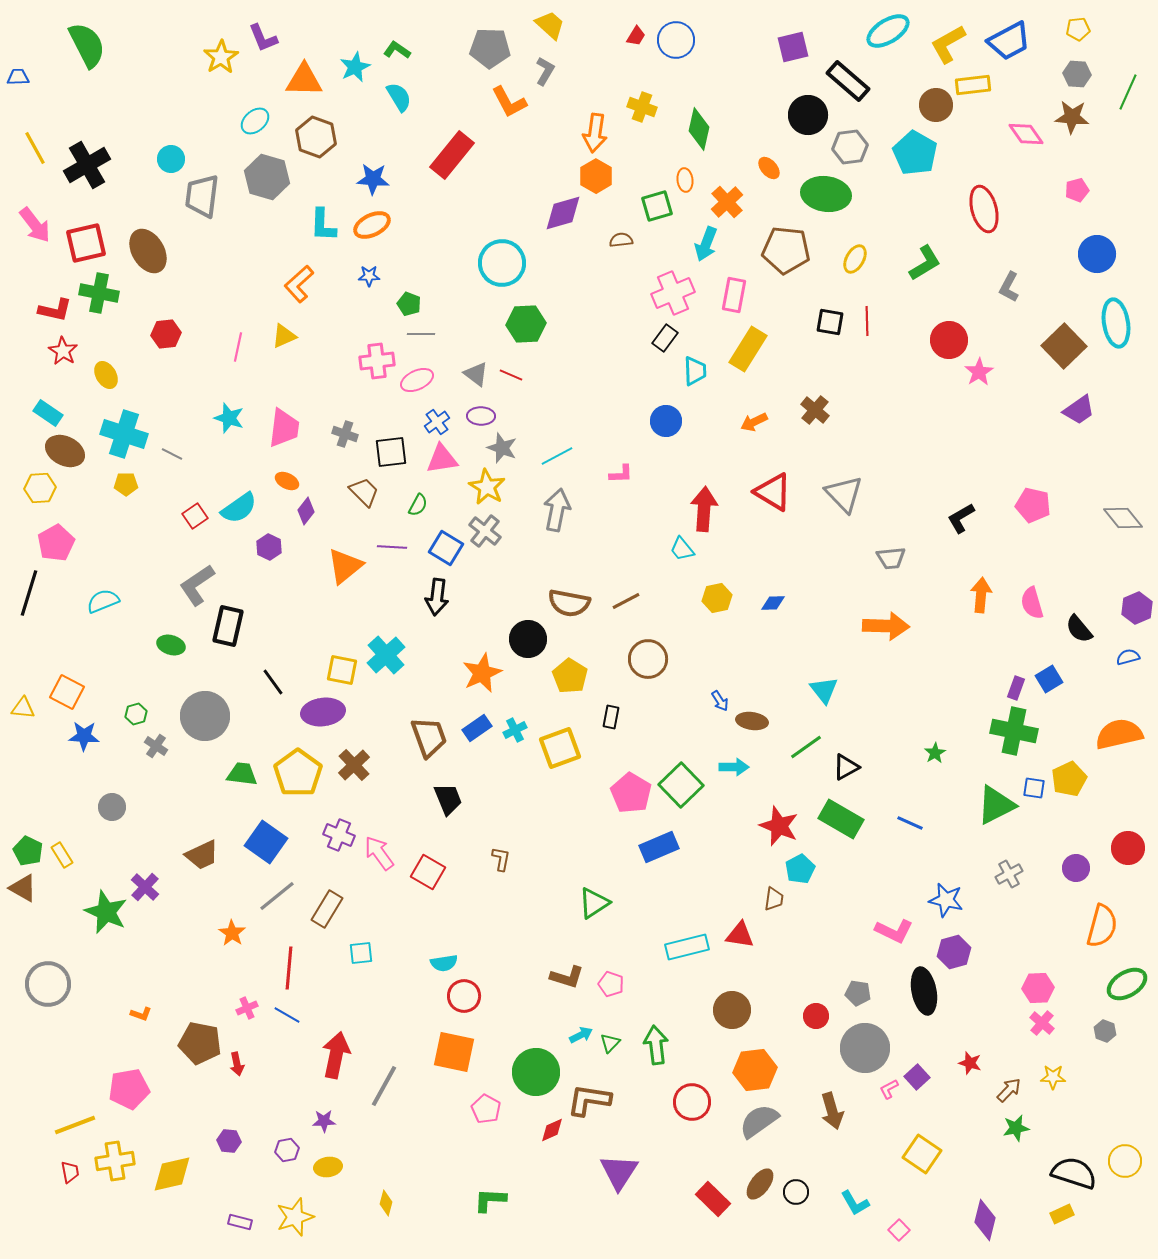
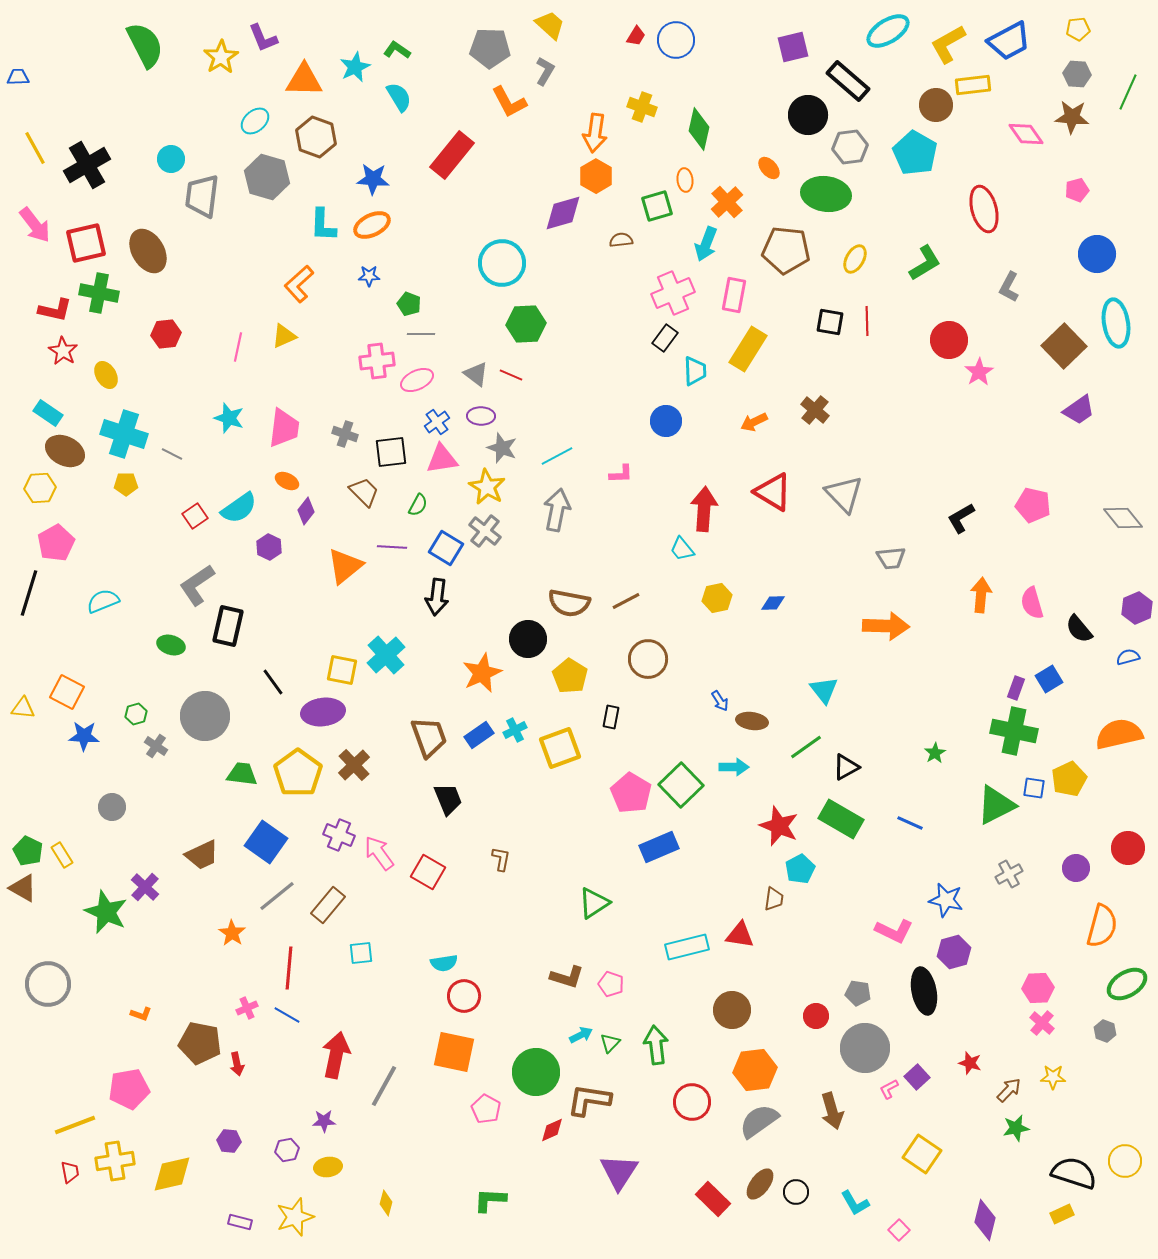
green semicircle at (87, 45): moved 58 px right
blue rectangle at (477, 728): moved 2 px right, 7 px down
brown rectangle at (327, 909): moved 1 px right, 4 px up; rotated 9 degrees clockwise
